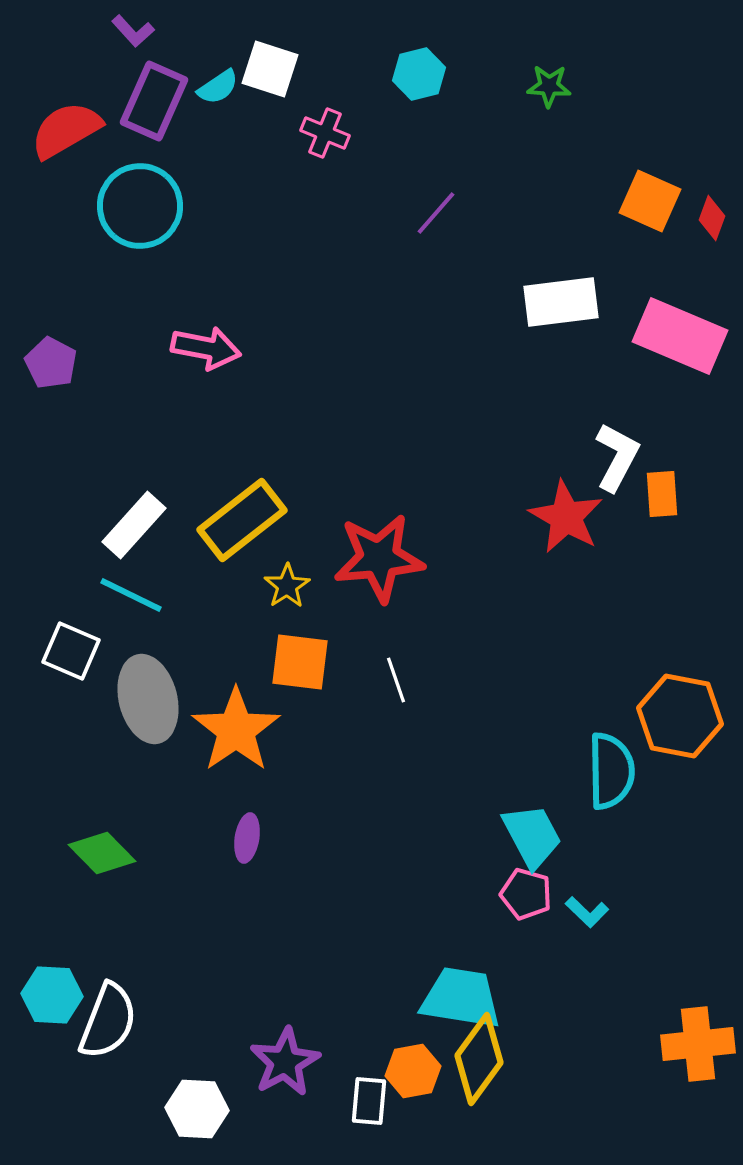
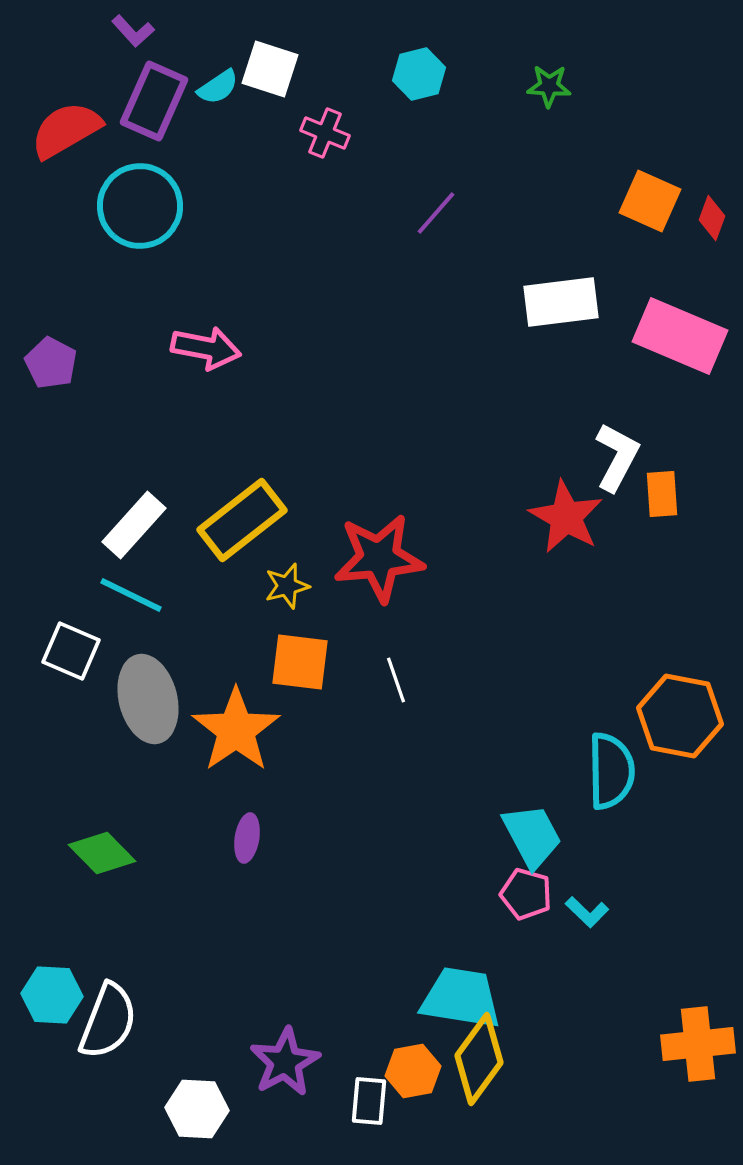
yellow star at (287, 586): rotated 18 degrees clockwise
